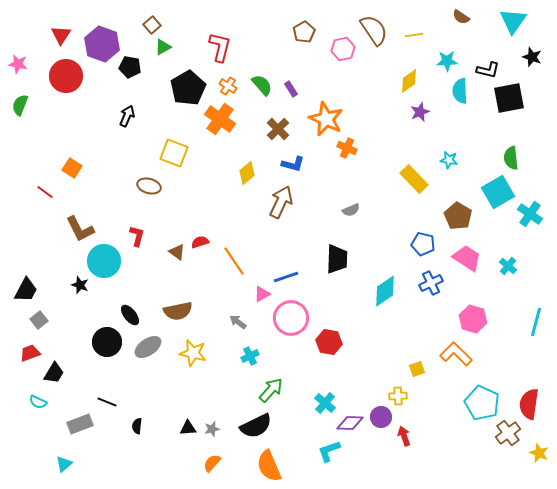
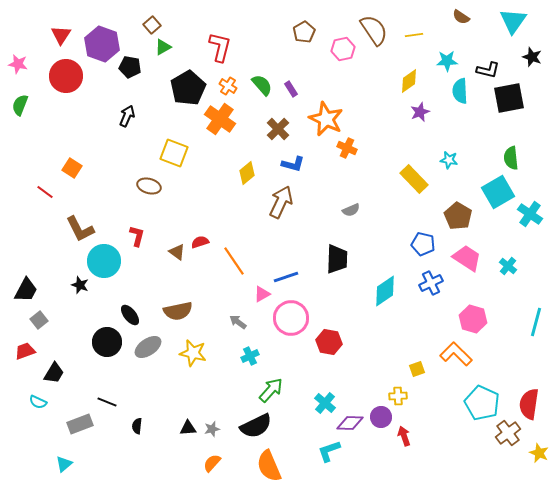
red trapezoid at (30, 353): moved 5 px left, 2 px up
